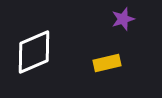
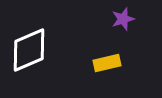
white diamond: moved 5 px left, 2 px up
